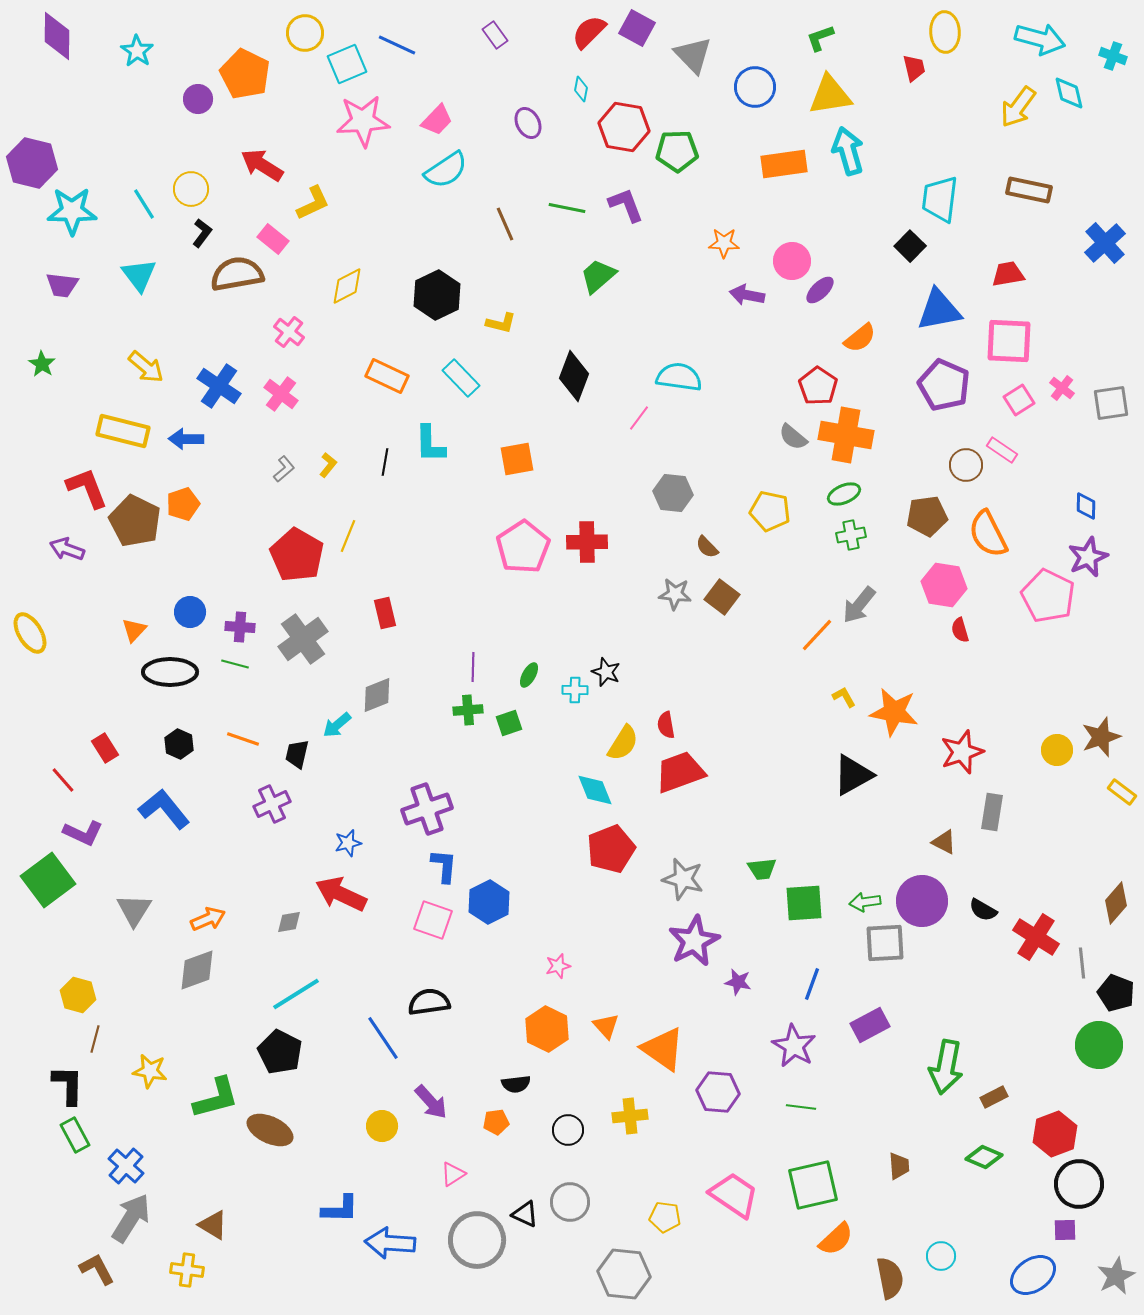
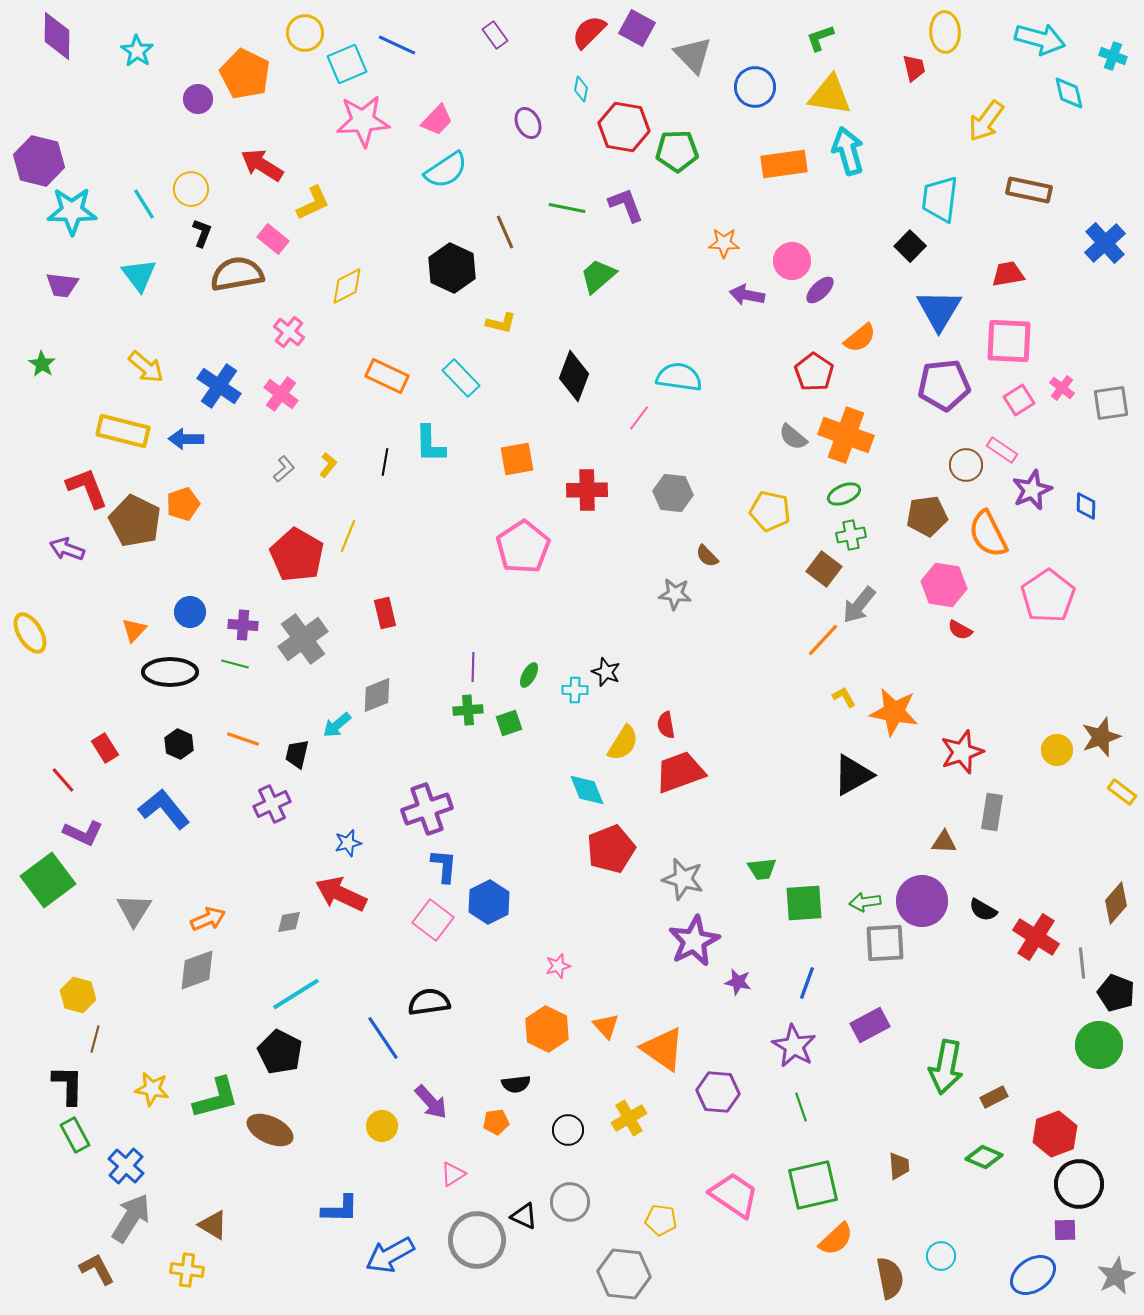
yellow triangle at (830, 95): rotated 18 degrees clockwise
yellow arrow at (1018, 107): moved 32 px left, 14 px down
purple hexagon at (32, 163): moved 7 px right, 2 px up
brown line at (505, 224): moved 8 px down
black L-shape at (202, 233): rotated 16 degrees counterclockwise
black hexagon at (437, 295): moved 15 px right, 27 px up; rotated 9 degrees counterclockwise
blue triangle at (939, 310): rotated 48 degrees counterclockwise
purple pentagon at (944, 385): rotated 30 degrees counterclockwise
red pentagon at (818, 386): moved 4 px left, 14 px up
orange cross at (846, 435): rotated 10 degrees clockwise
red cross at (587, 542): moved 52 px up
brown semicircle at (707, 547): moved 9 px down
purple star at (1088, 557): moved 56 px left, 67 px up
pink pentagon at (1048, 596): rotated 12 degrees clockwise
brown square at (722, 597): moved 102 px right, 28 px up
purple cross at (240, 627): moved 3 px right, 2 px up
red semicircle at (960, 630): rotated 45 degrees counterclockwise
orange line at (817, 635): moved 6 px right, 5 px down
cyan diamond at (595, 790): moved 8 px left
brown triangle at (944, 842): rotated 24 degrees counterclockwise
pink square at (433, 920): rotated 18 degrees clockwise
blue line at (812, 984): moved 5 px left, 1 px up
yellow star at (150, 1071): moved 2 px right, 18 px down
green line at (801, 1107): rotated 64 degrees clockwise
yellow cross at (630, 1116): moved 1 px left, 2 px down; rotated 24 degrees counterclockwise
black triangle at (525, 1214): moved 1 px left, 2 px down
yellow pentagon at (665, 1217): moved 4 px left, 3 px down
blue arrow at (390, 1243): moved 12 px down; rotated 33 degrees counterclockwise
